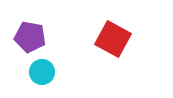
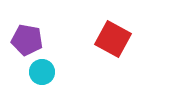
purple pentagon: moved 3 px left, 3 px down
